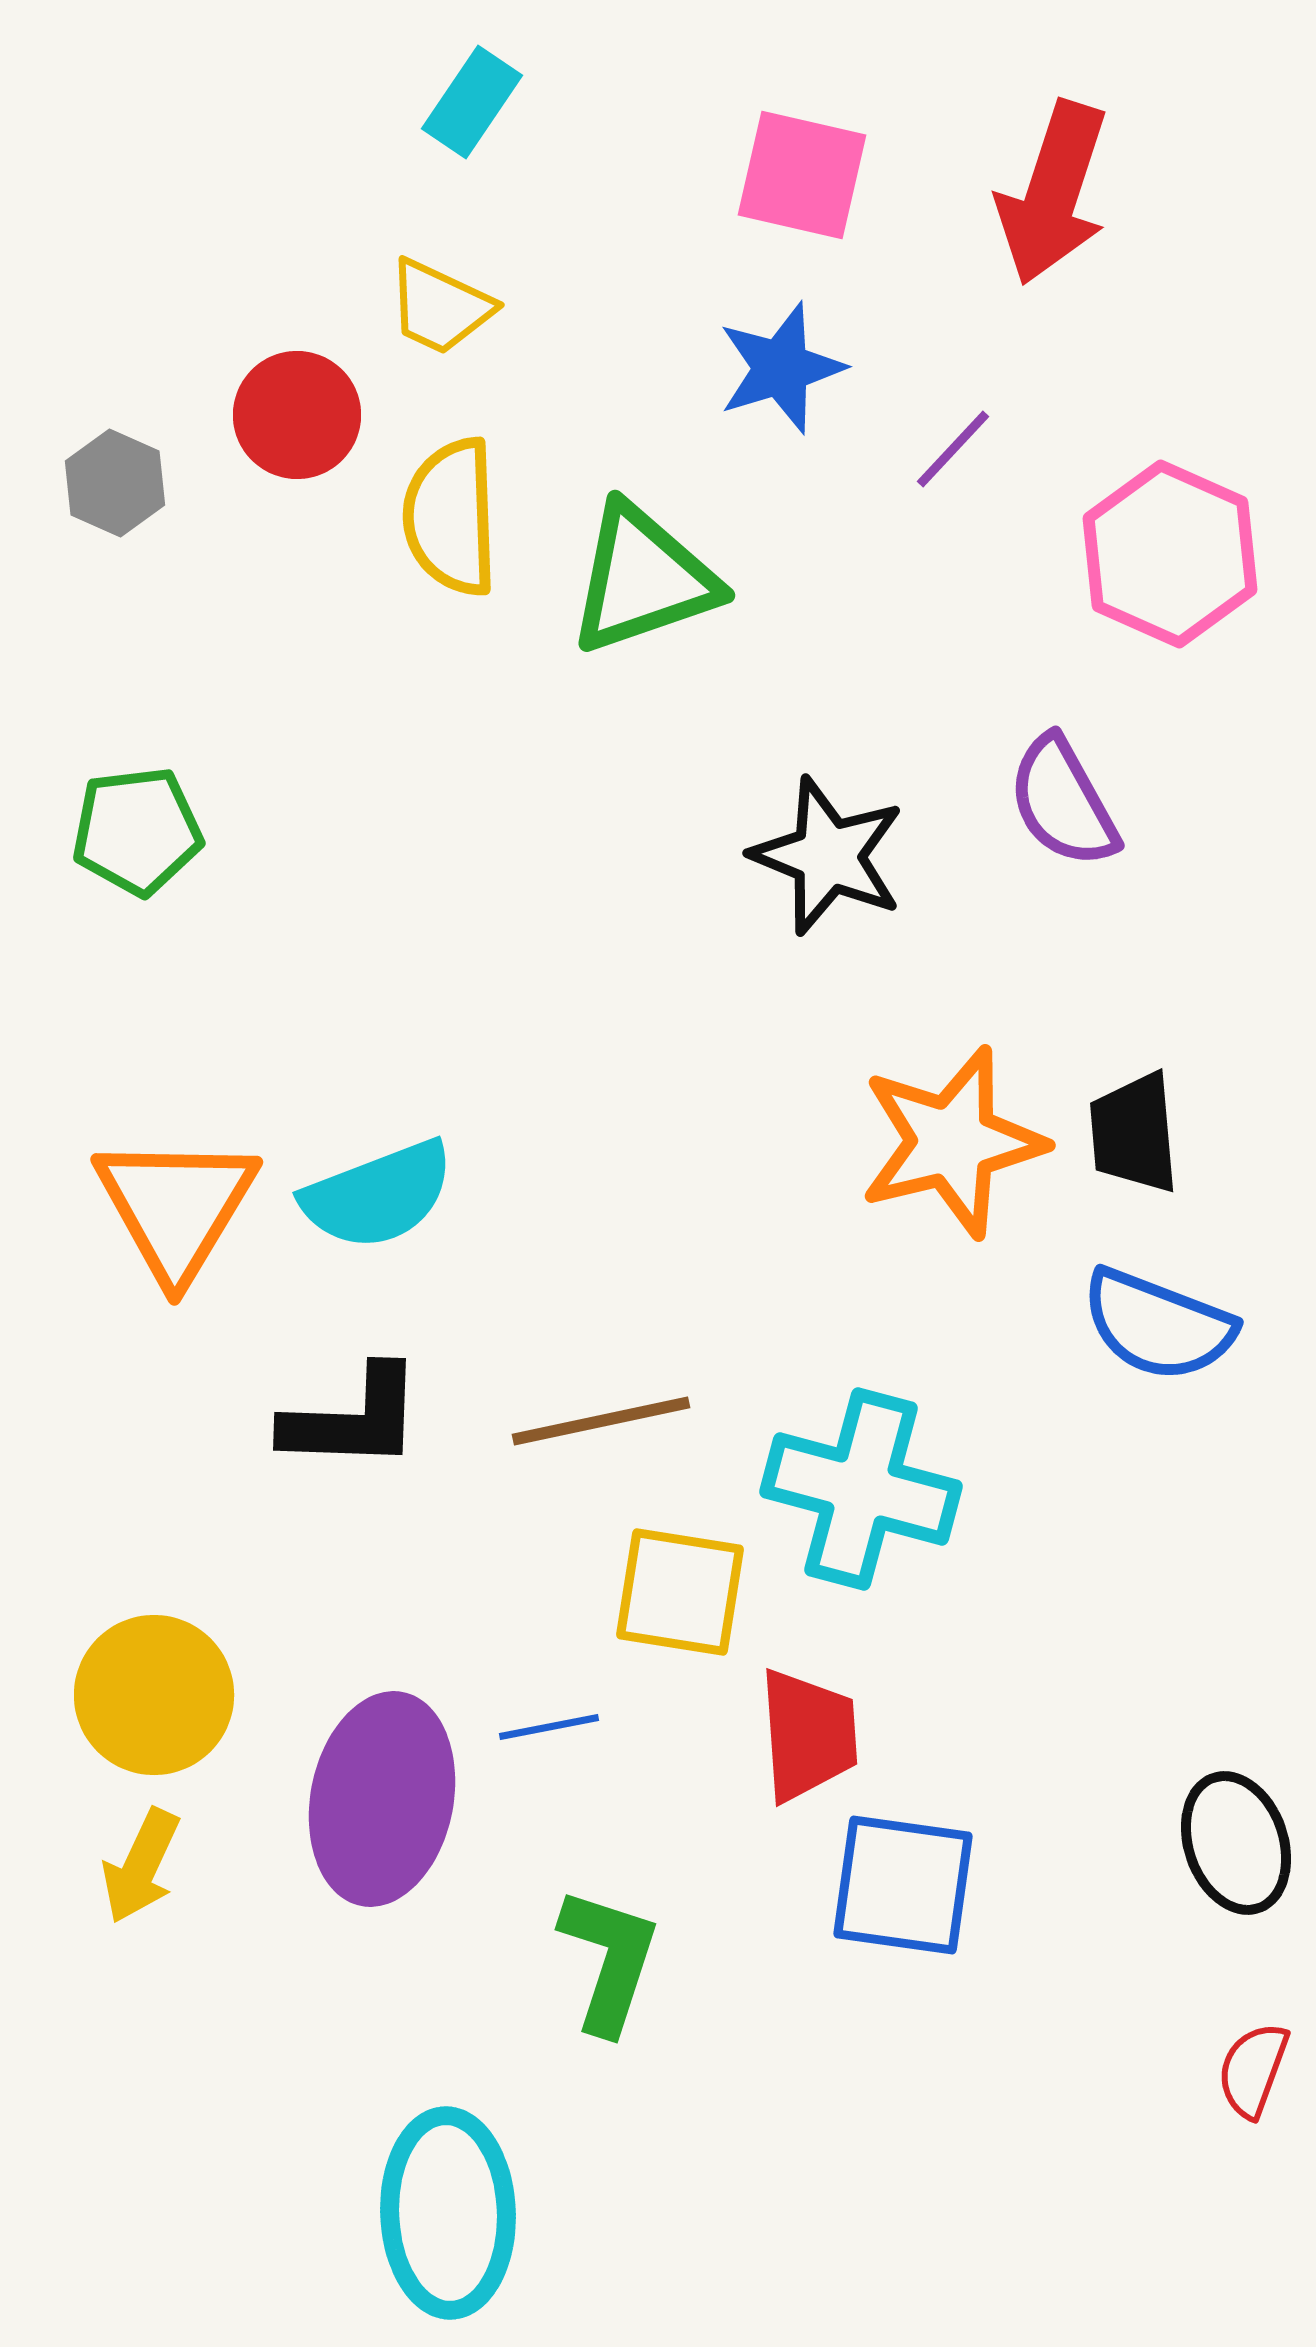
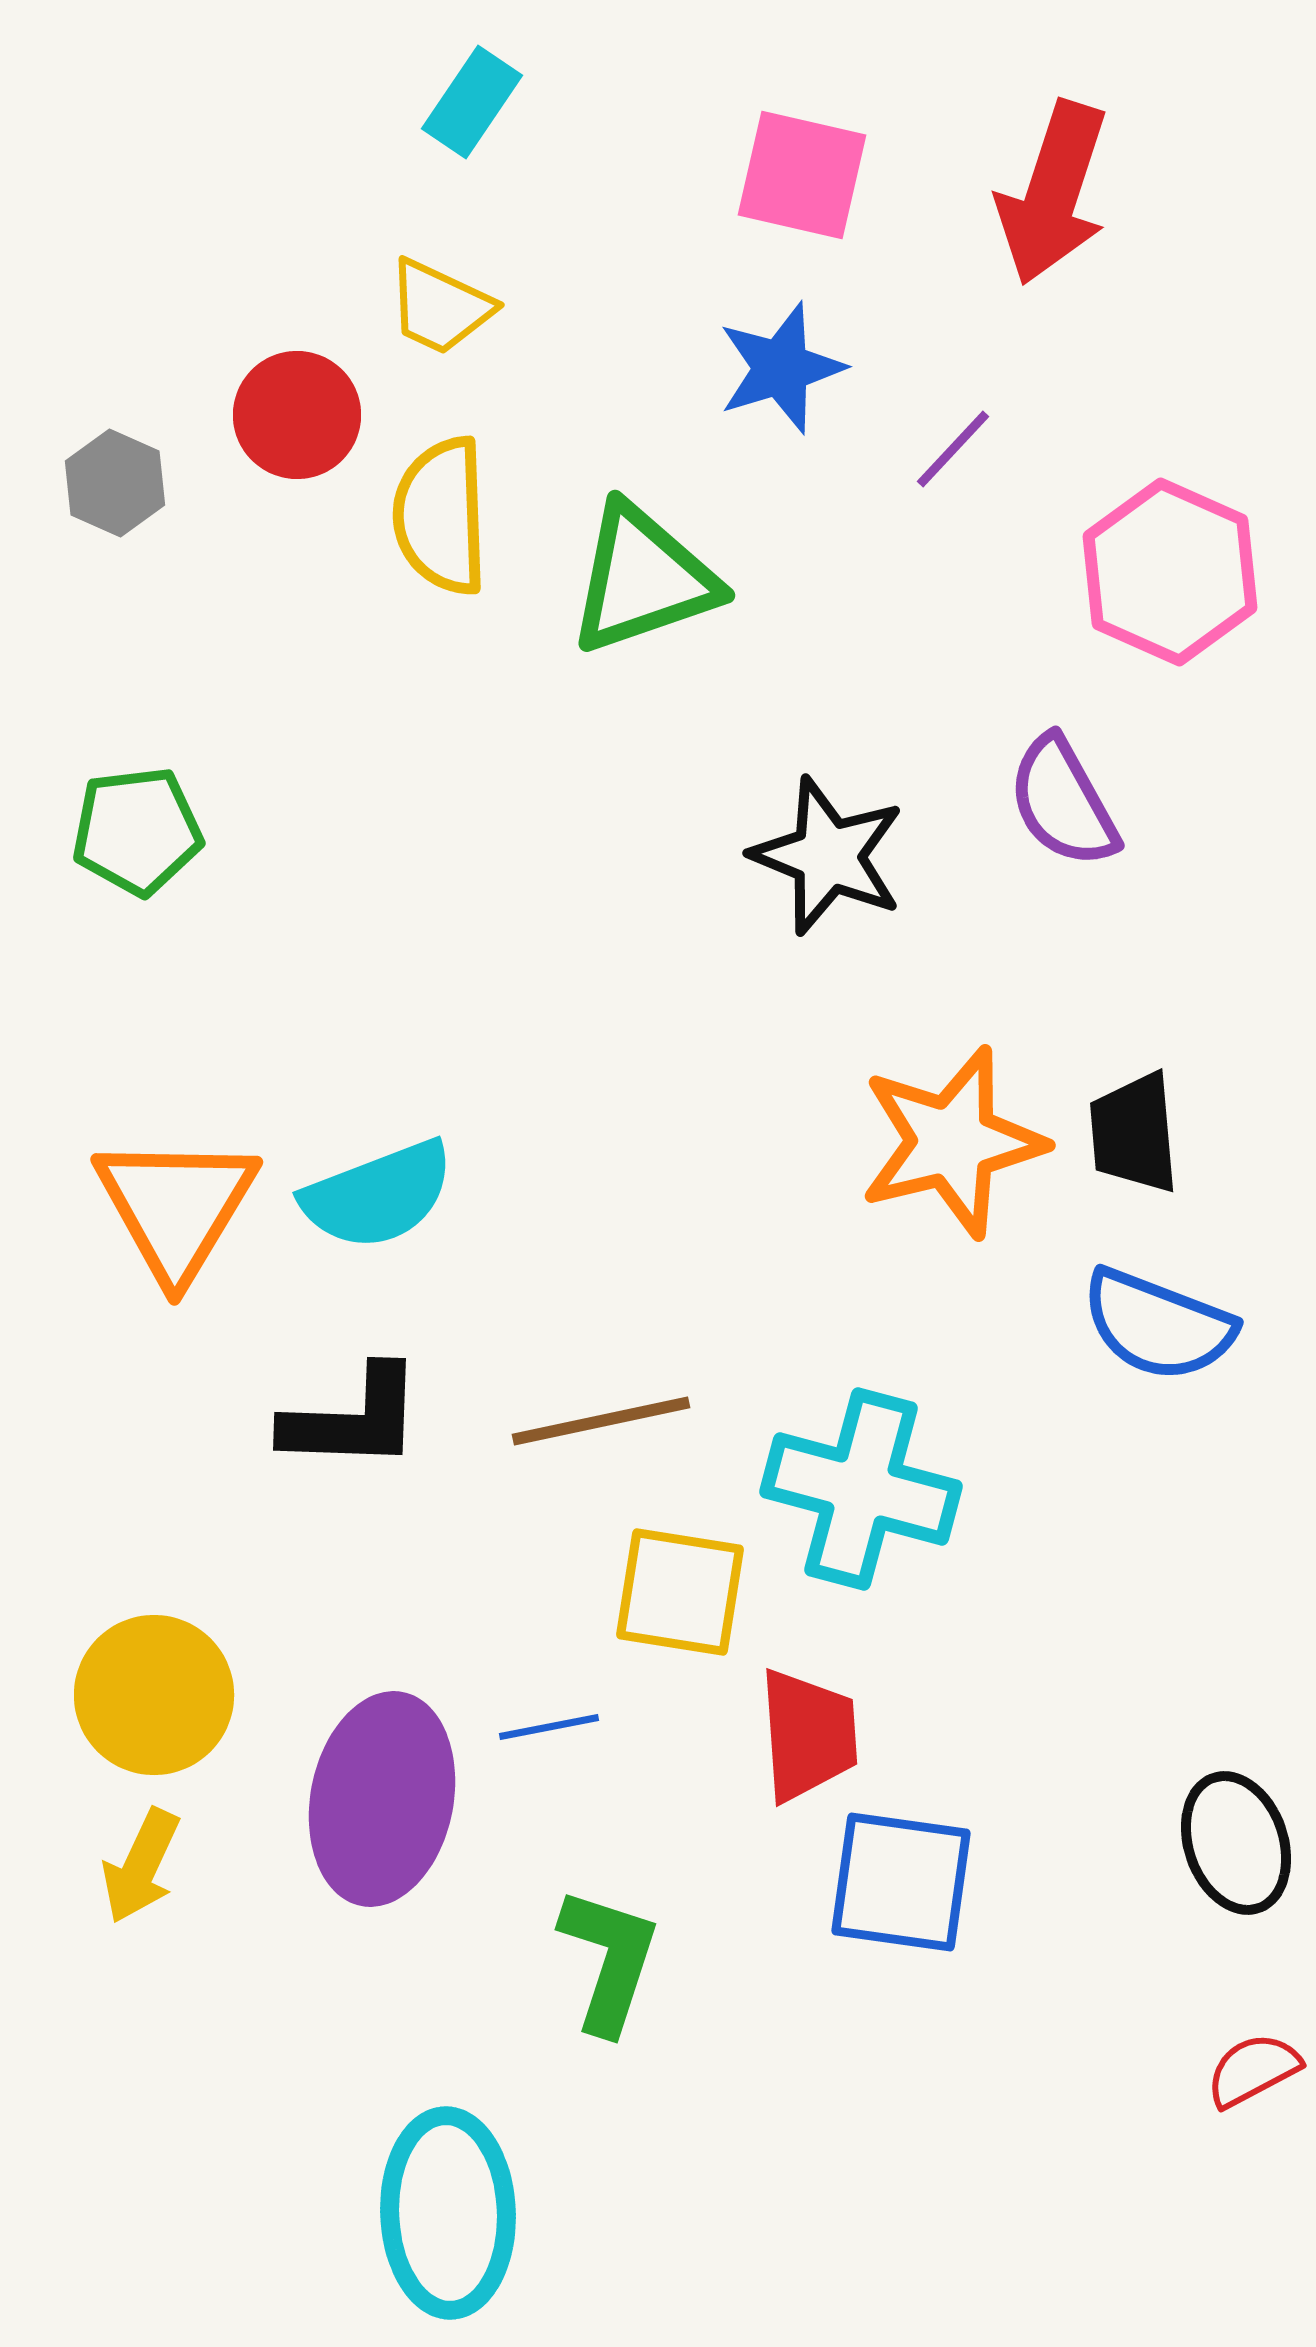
yellow semicircle: moved 10 px left, 1 px up
pink hexagon: moved 18 px down
blue square: moved 2 px left, 3 px up
red semicircle: rotated 42 degrees clockwise
